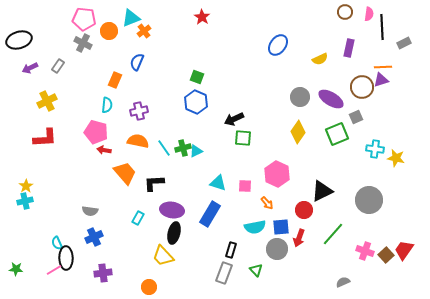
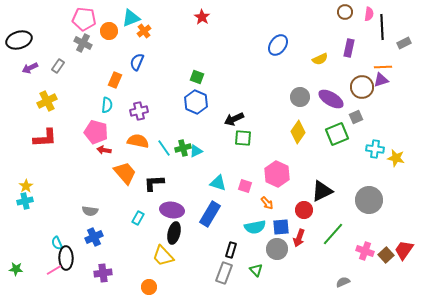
pink square at (245, 186): rotated 16 degrees clockwise
